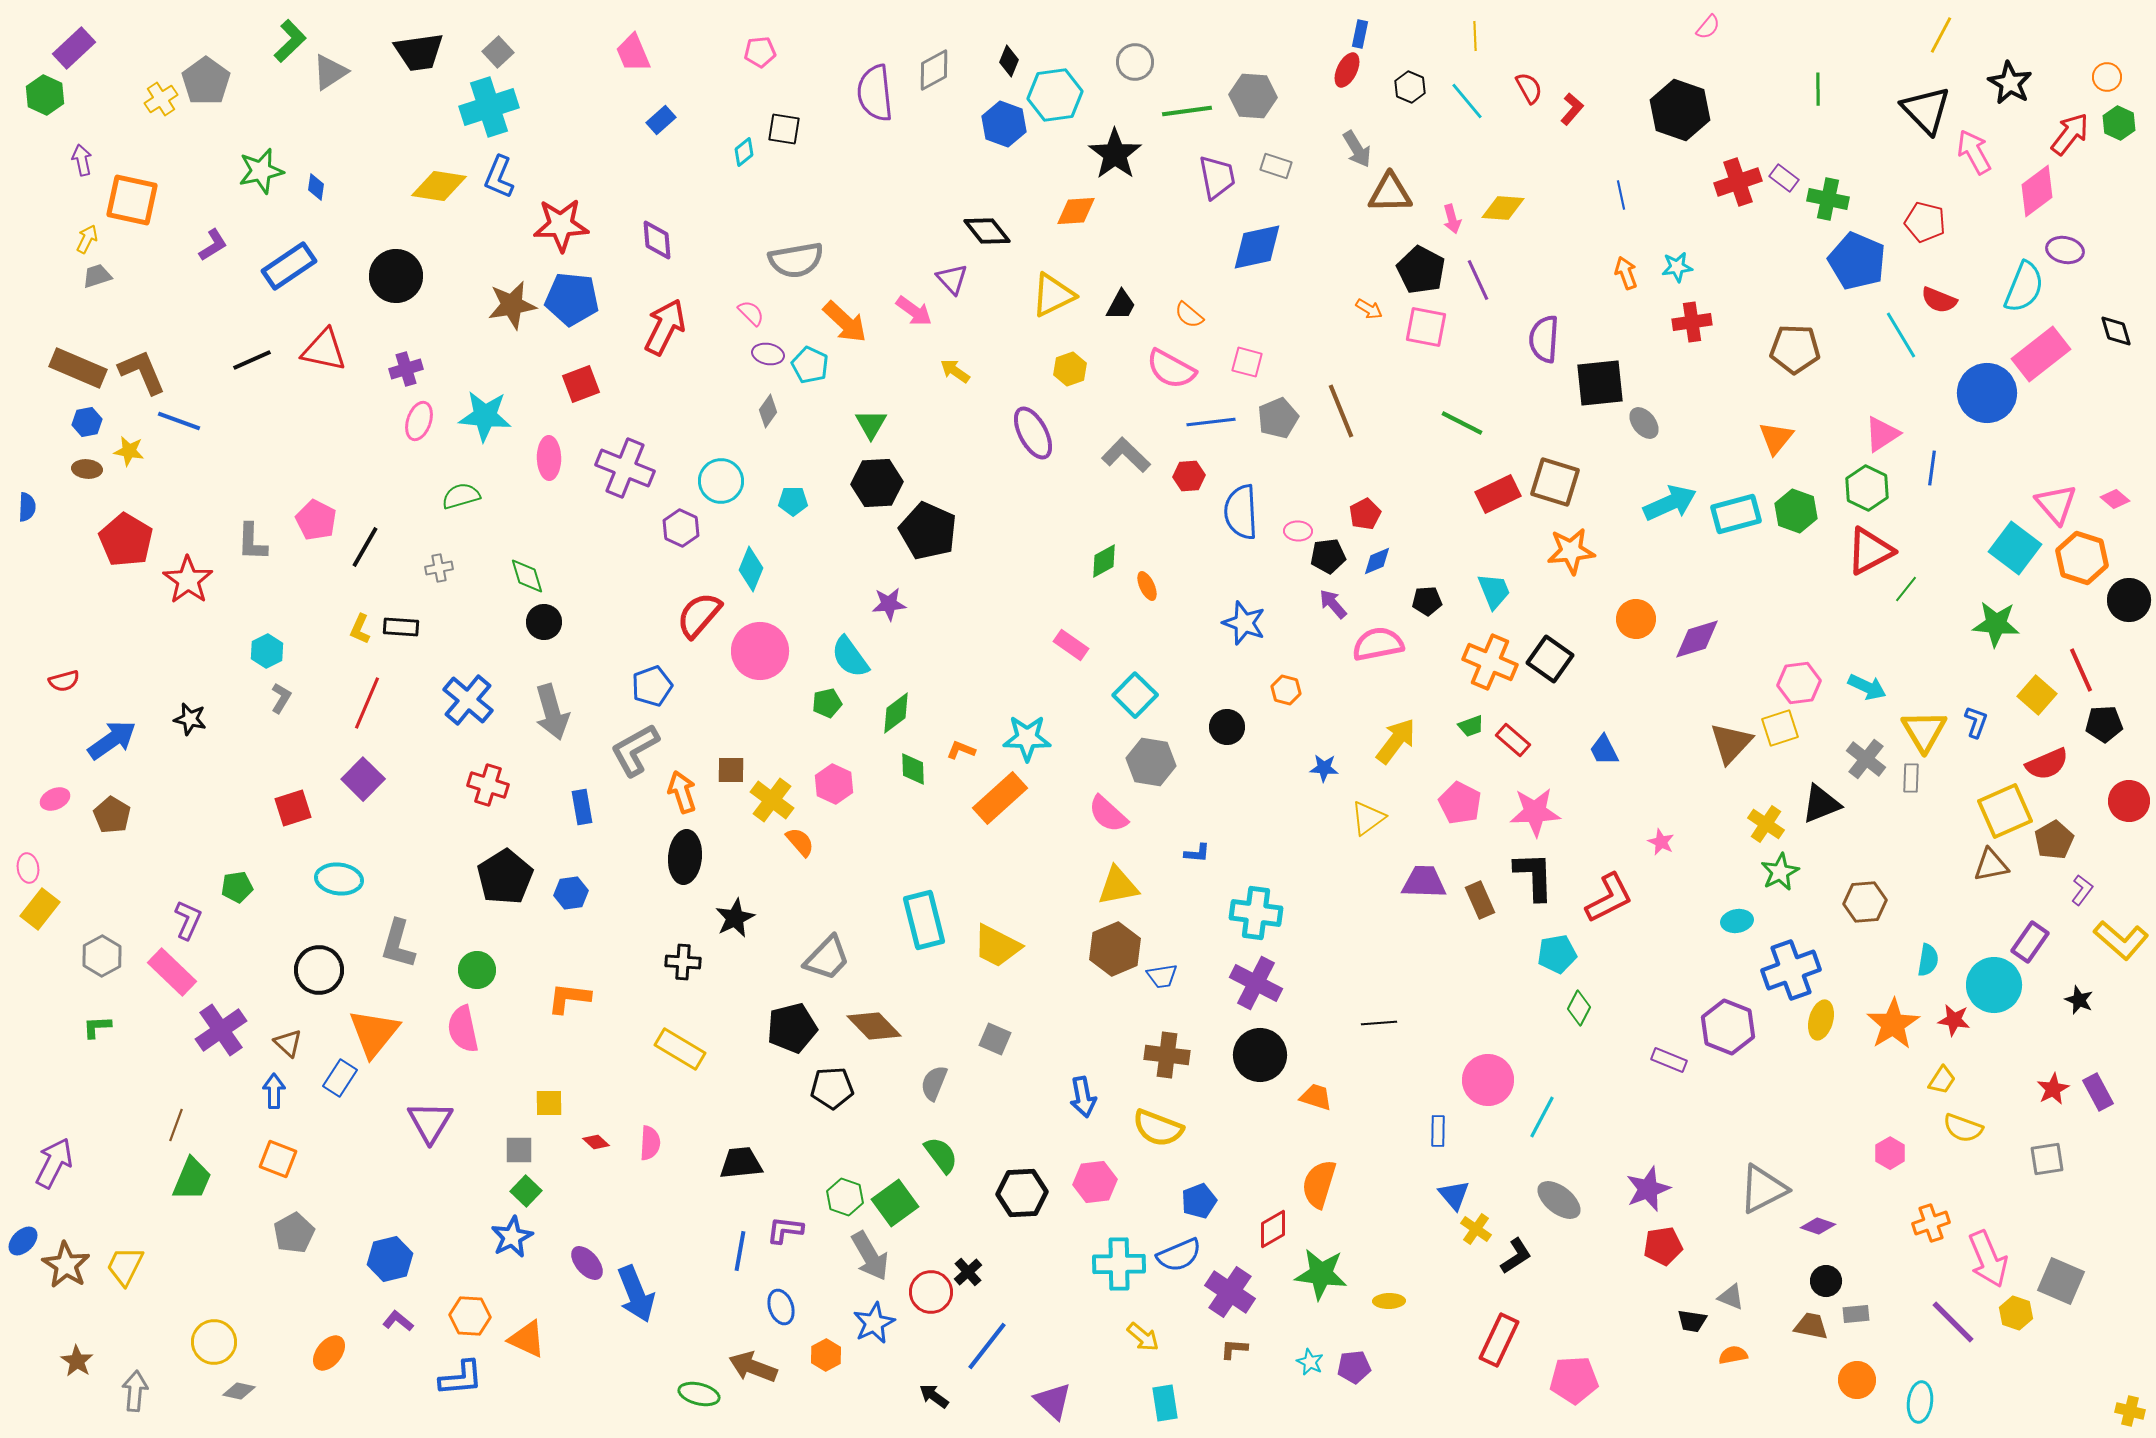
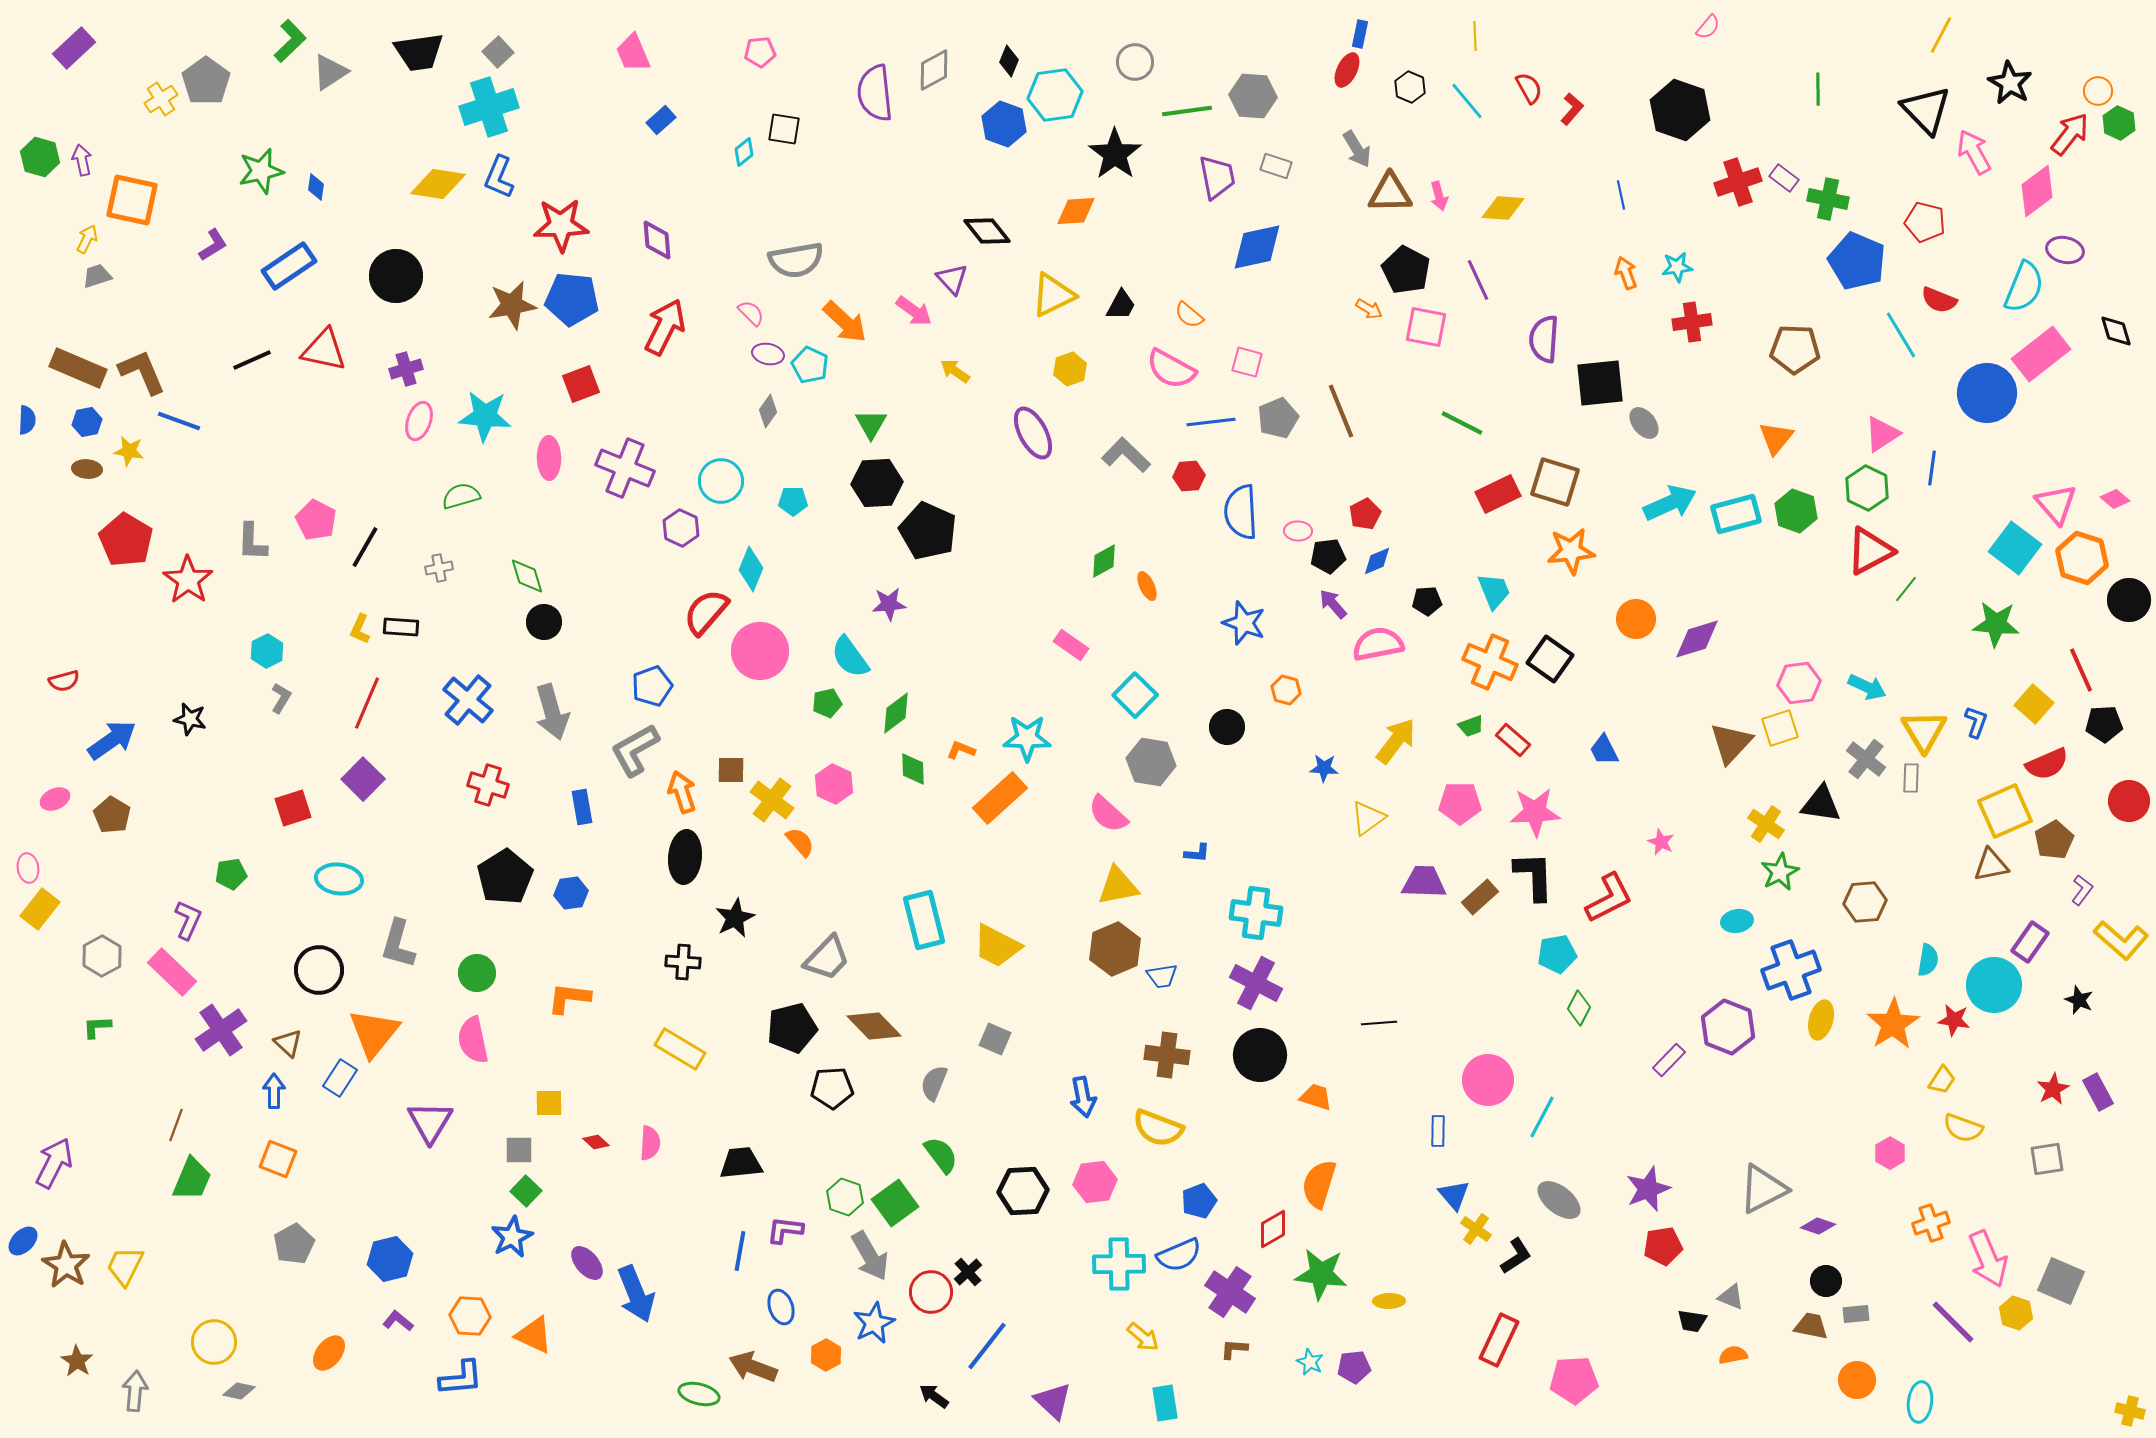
orange circle at (2107, 77): moved 9 px left, 14 px down
green hexagon at (45, 95): moved 5 px left, 62 px down; rotated 9 degrees counterclockwise
yellow diamond at (439, 186): moved 1 px left, 2 px up
pink arrow at (1452, 219): moved 13 px left, 23 px up
black pentagon at (1421, 270): moved 15 px left
blue semicircle at (27, 507): moved 87 px up
red semicircle at (699, 615): moved 7 px right, 3 px up
yellow square at (2037, 695): moved 3 px left, 9 px down
pink pentagon at (1460, 803): rotated 27 degrees counterclockwise
black triangle at (1821, 804): rotated 30 degrees clockwise
green pentagon at (237, 887): moved 6 px left, 13 px up
brown rectangle at (1480, 900): moved 3 px up; rotated 72 degrees clockwise
green circle at (477, 970): moved 3 px down
pink semicircle at (463, 1029): moved 10 px right, 11 px down
purple rectangle at (1669, 1060): rotated 68 degrees counterclockwise
black hexagon at (1022, 1193): moved 1 px right, 2 px up
gray pentagon at (294, 1233): moved 11 px down
orange triangle at (527, 1339): moved 7 px right, 4 px up
